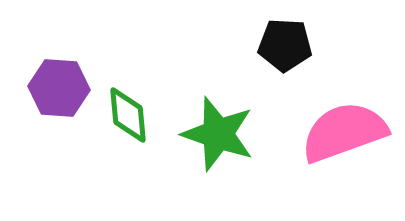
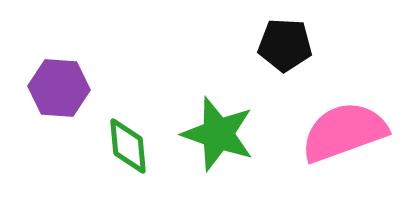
green diamond: moved 31 px down
